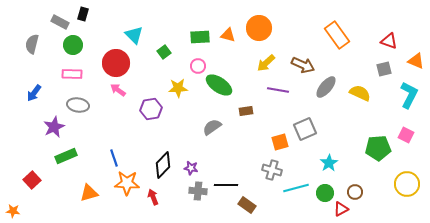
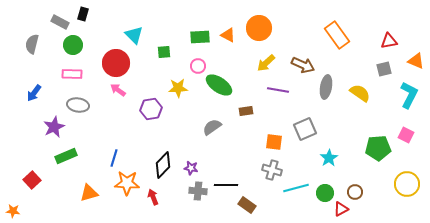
orange triangle at (228, 35): rotated 14 degrees clockwise
red triangle at (389, 41): rotated 30 degrees counterclockwise
green square at (164, 52): rotated 32 degrees clockwise
gray ellipse at (326, 87): rotated 30 degrees counterclockwise
yellow semicircle at (360, 93): rotated 10 degrees clockwise
orange square at (280, 142): moved 6 px left; rotated 24 degrees clockwise
blue line at (114, 158): rotated 36 degrees clockwise
cyan star at (329, 163): moved 5 px up
